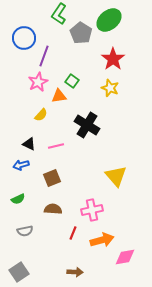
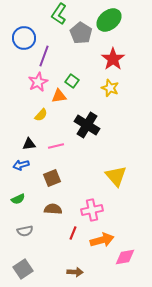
black triangle: rotated 32 degrees counterclockwise
gray square: moved 4 px right, 3 px up
